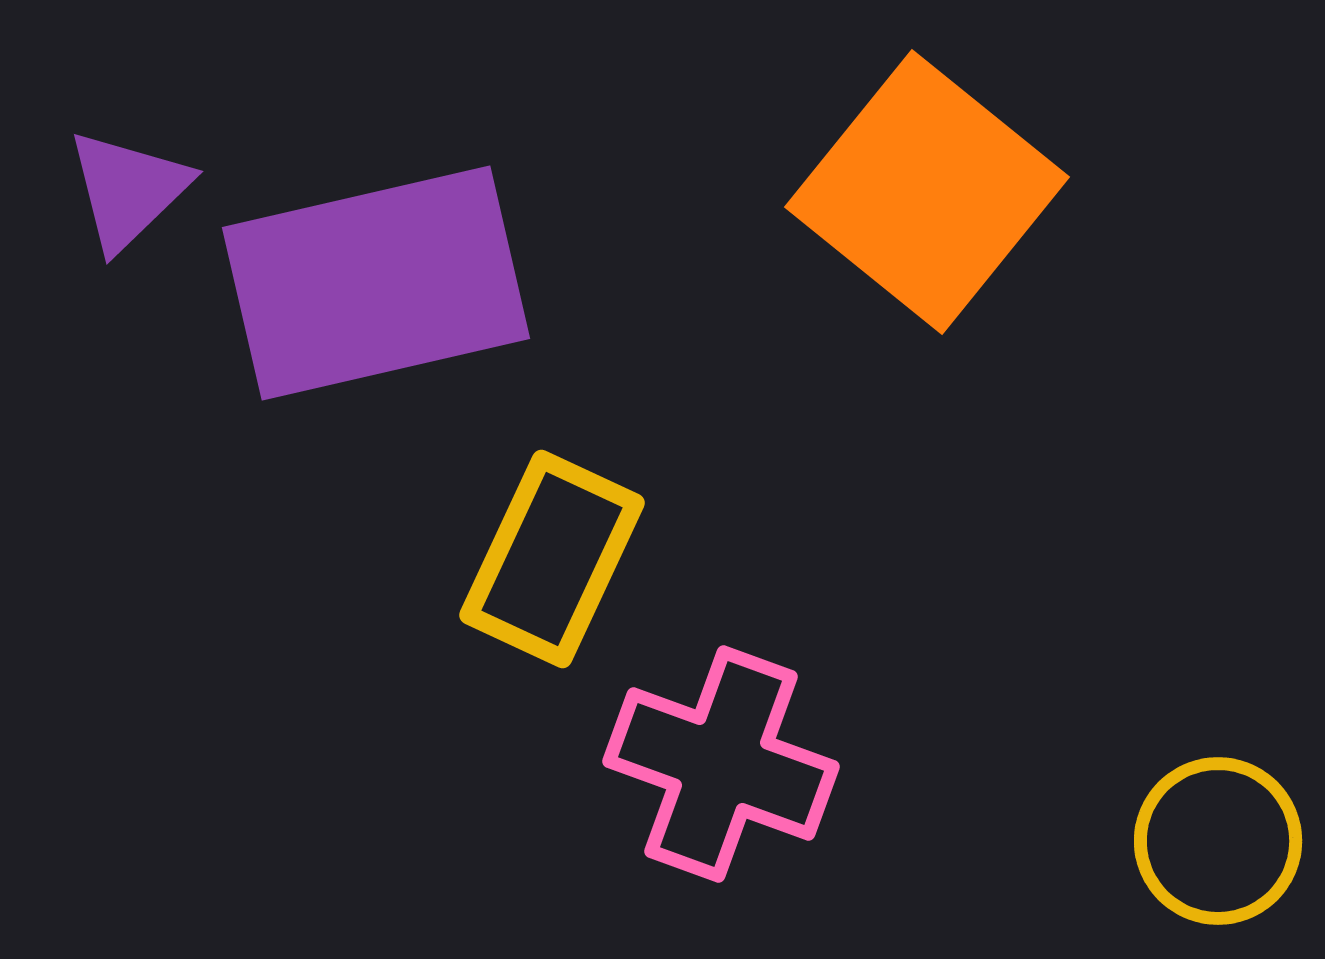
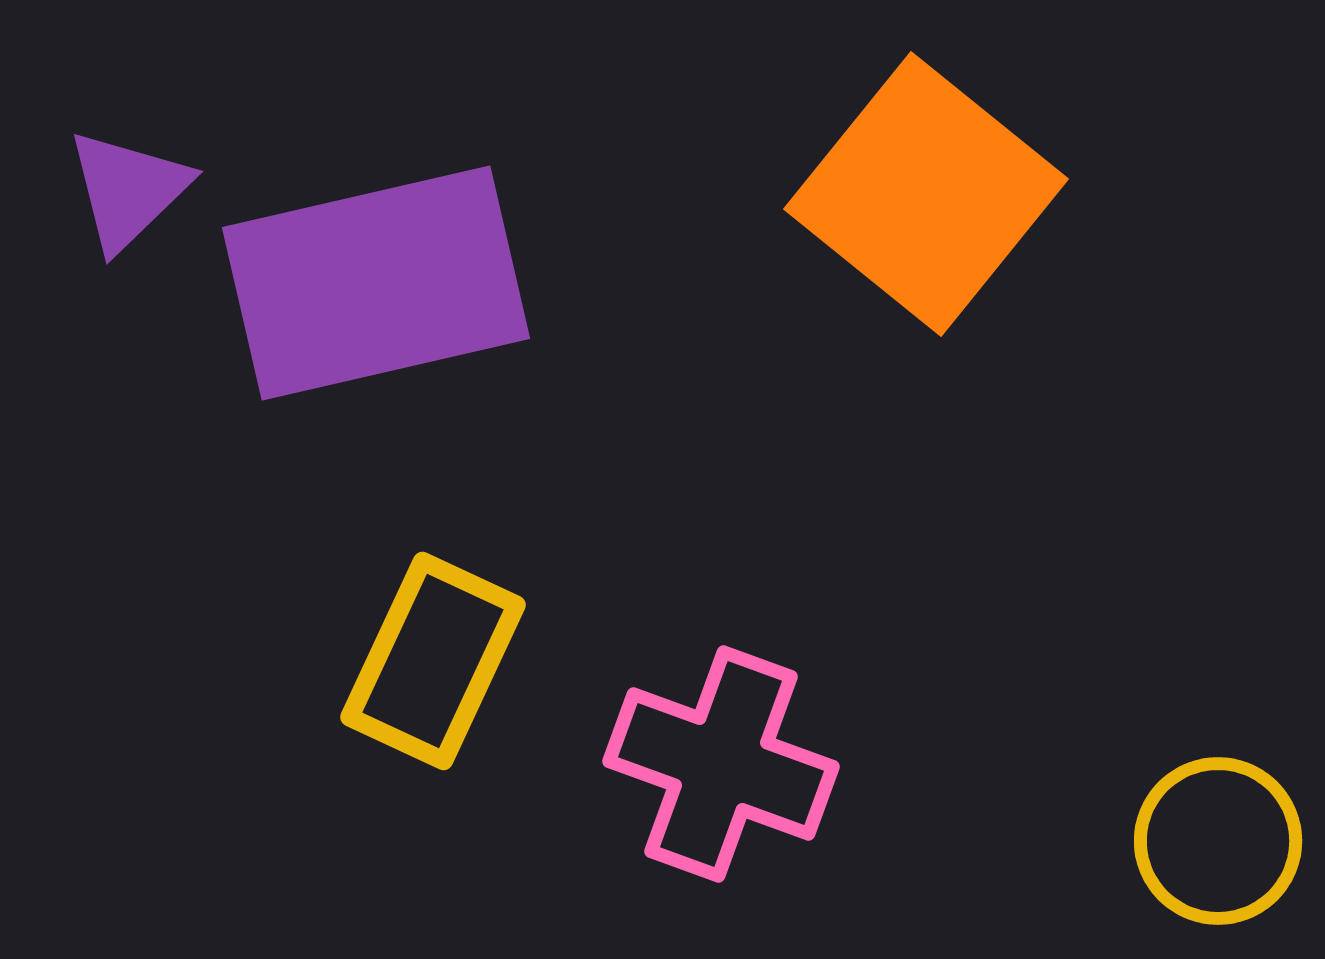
orange square: moved 1 px left, 2 px down
yellow rectangle: moved 119 px left, 102 px down
